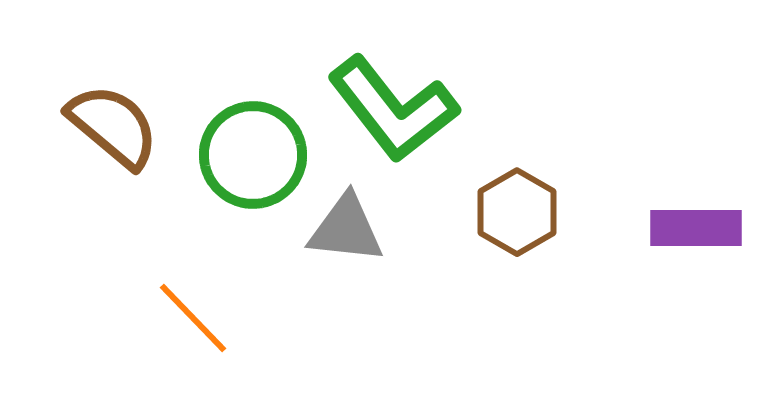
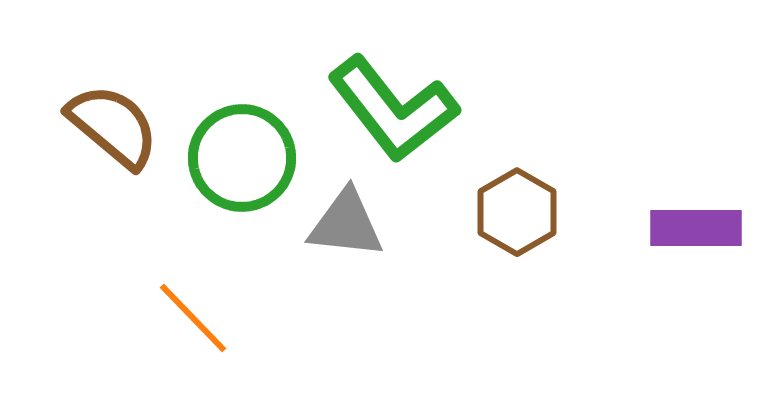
green circle: moved 11 px left, 3 px down
gray triangle: moved 5 px up
